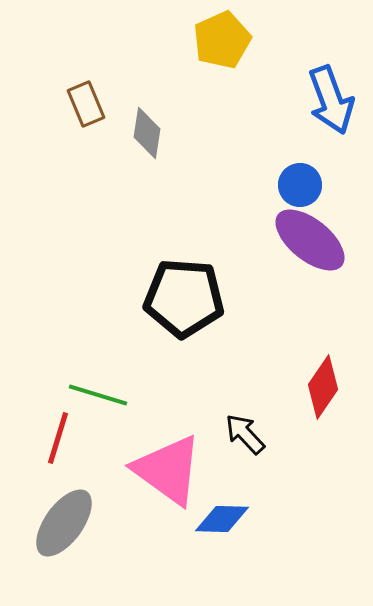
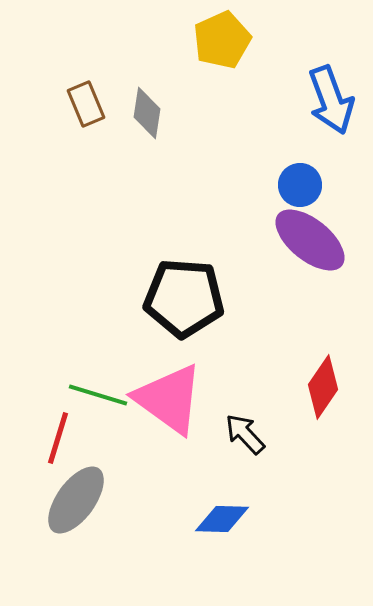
gray diamond: moved 20 px up
pink triangle: moved 1 px right, 71 px up
gray ellipse: moved 12 px right, 23 px up
